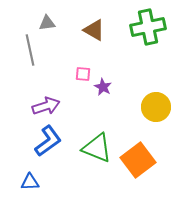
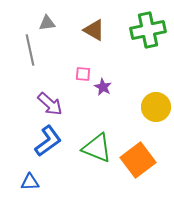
green cross: moved 3 px down
purple arrow: moved 4 px right, 2 px up; rotated 60 degrees clockwise
